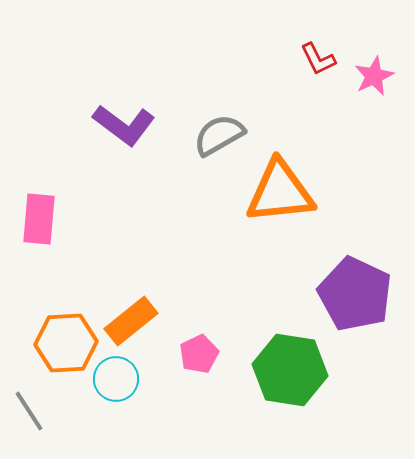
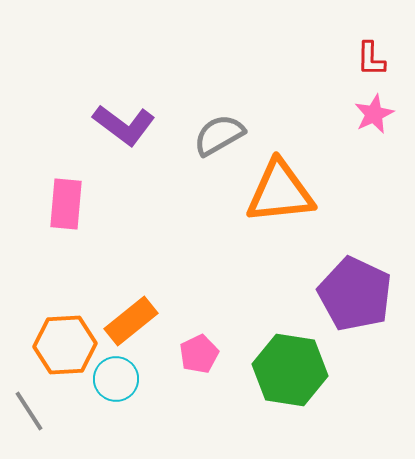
red L-shape: moved 53 px right; rotated 27 degrees clockwise
pink star: moved 38 px down
pink rectangle: moved 27 px right, 15 px up
orange hexagon: moved 1 px left, 2 px down
